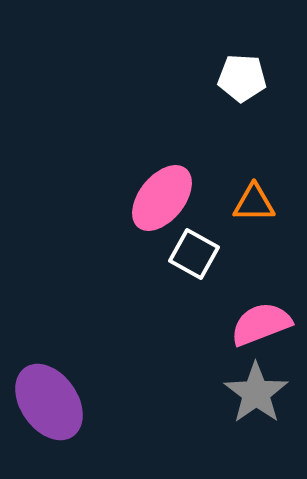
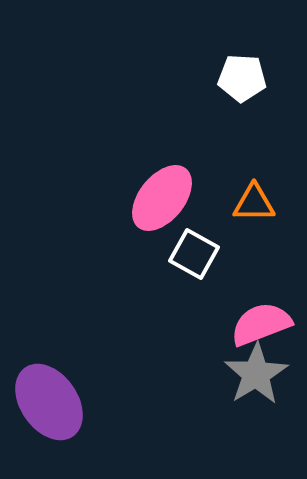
gray star: moved 19 px up; rotated 4 degrees clockwise
